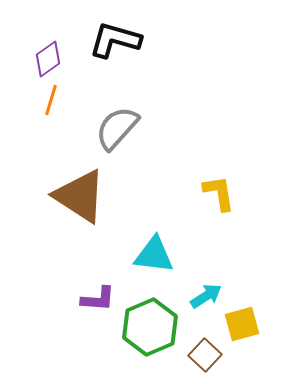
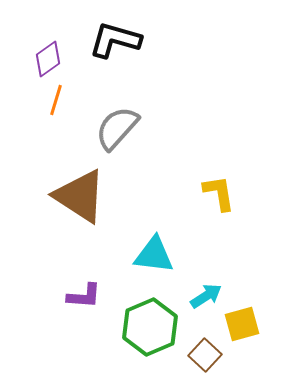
orange line: moved 5 px right
purple L-shape: moved 14 px left, 3 px up
